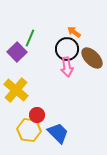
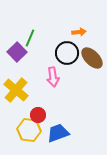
orange arrow: moved 5 px right; rotated 136 degrees clockwise
black circle: moved 4 px down
pink arrow: moved 14 px left, 10 px down
red circle: moved 1 px right
blue trapezoid: rotated 65 degrees counterclockwise
